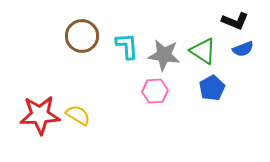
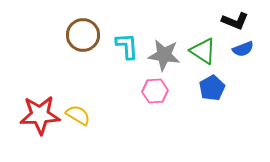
brown circle: moved 1 px right, 1 px up
